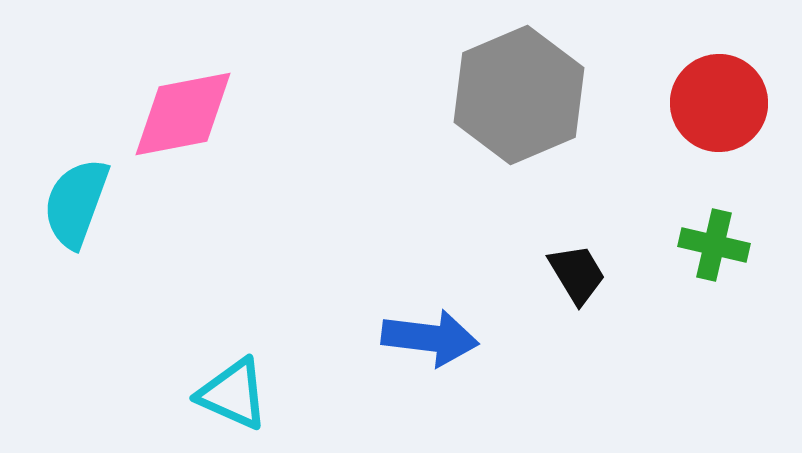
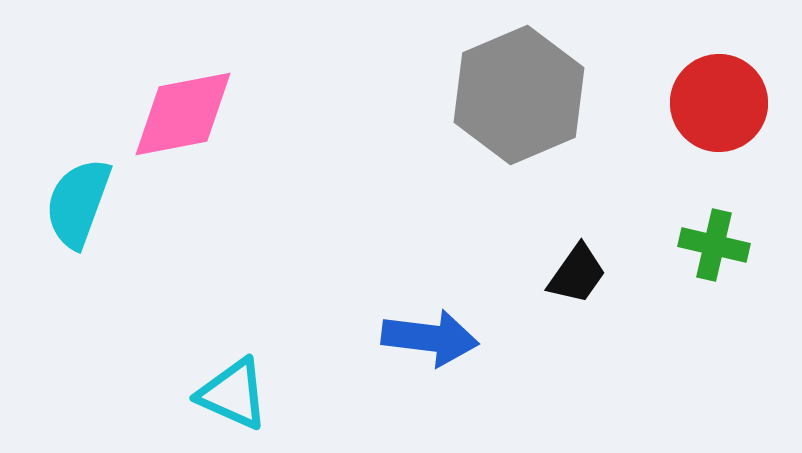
cyan semicircle: moved 2 px right
black trapezoid: rotated 66 degrees clockwise
